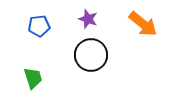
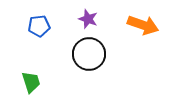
orange arrow: moved 1 px down; rotated 20 degrees counterclockwise
black circle: moved 2 px left, 1 px up
green trapezoid: moved 2 px left, 4 px down
